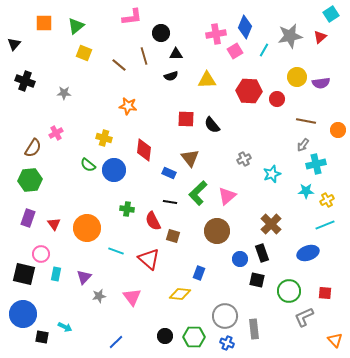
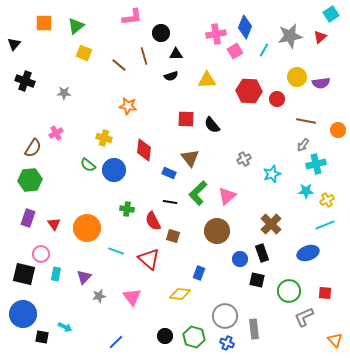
green hexagon at (194, 337): rotated 15 degrees clockwise
